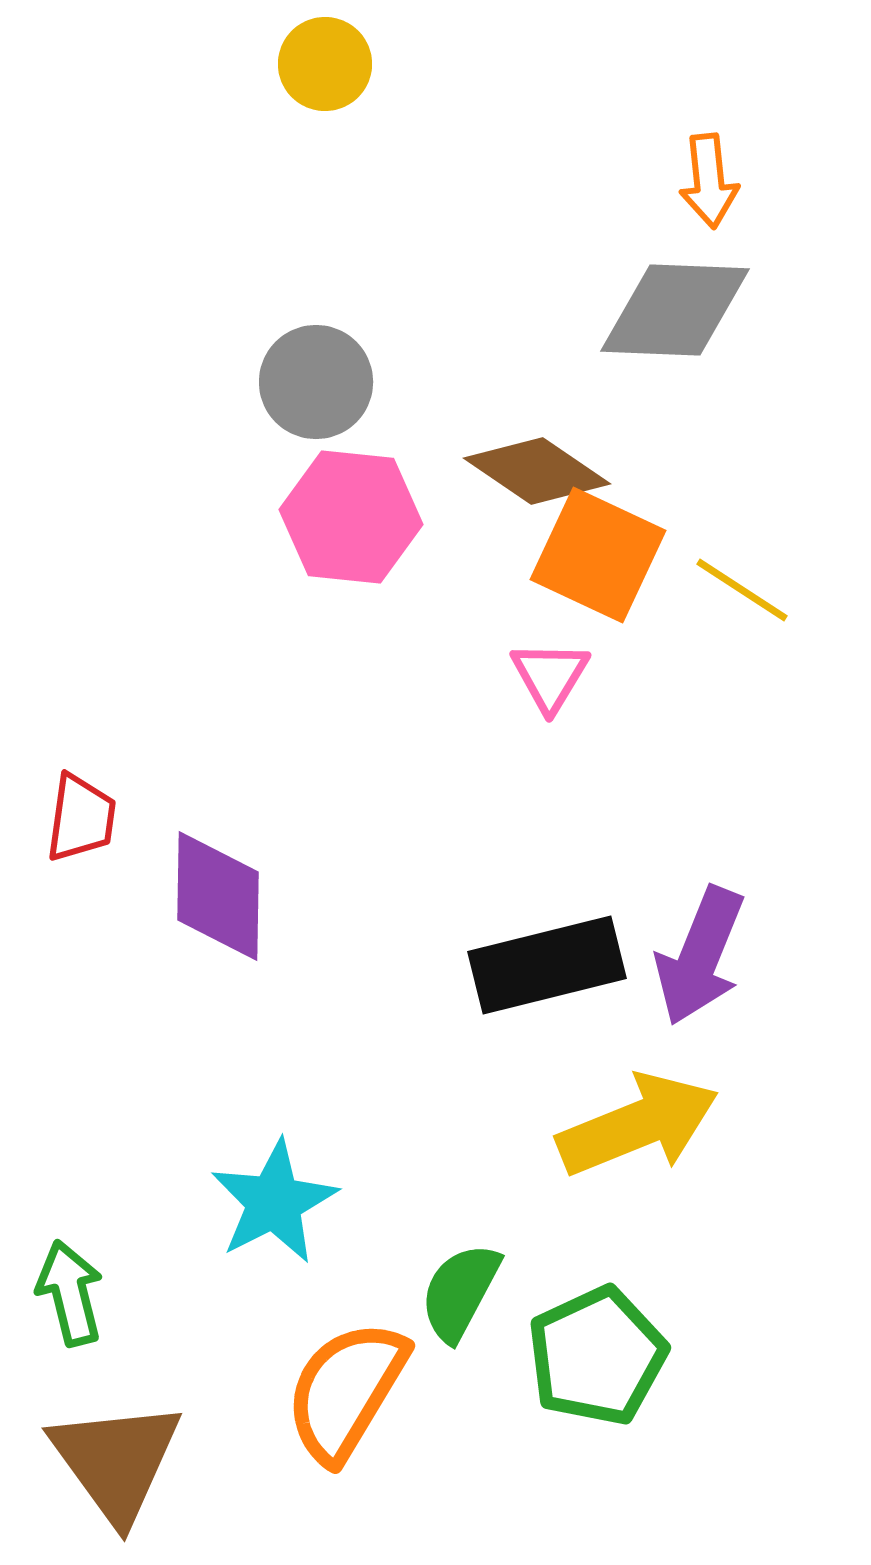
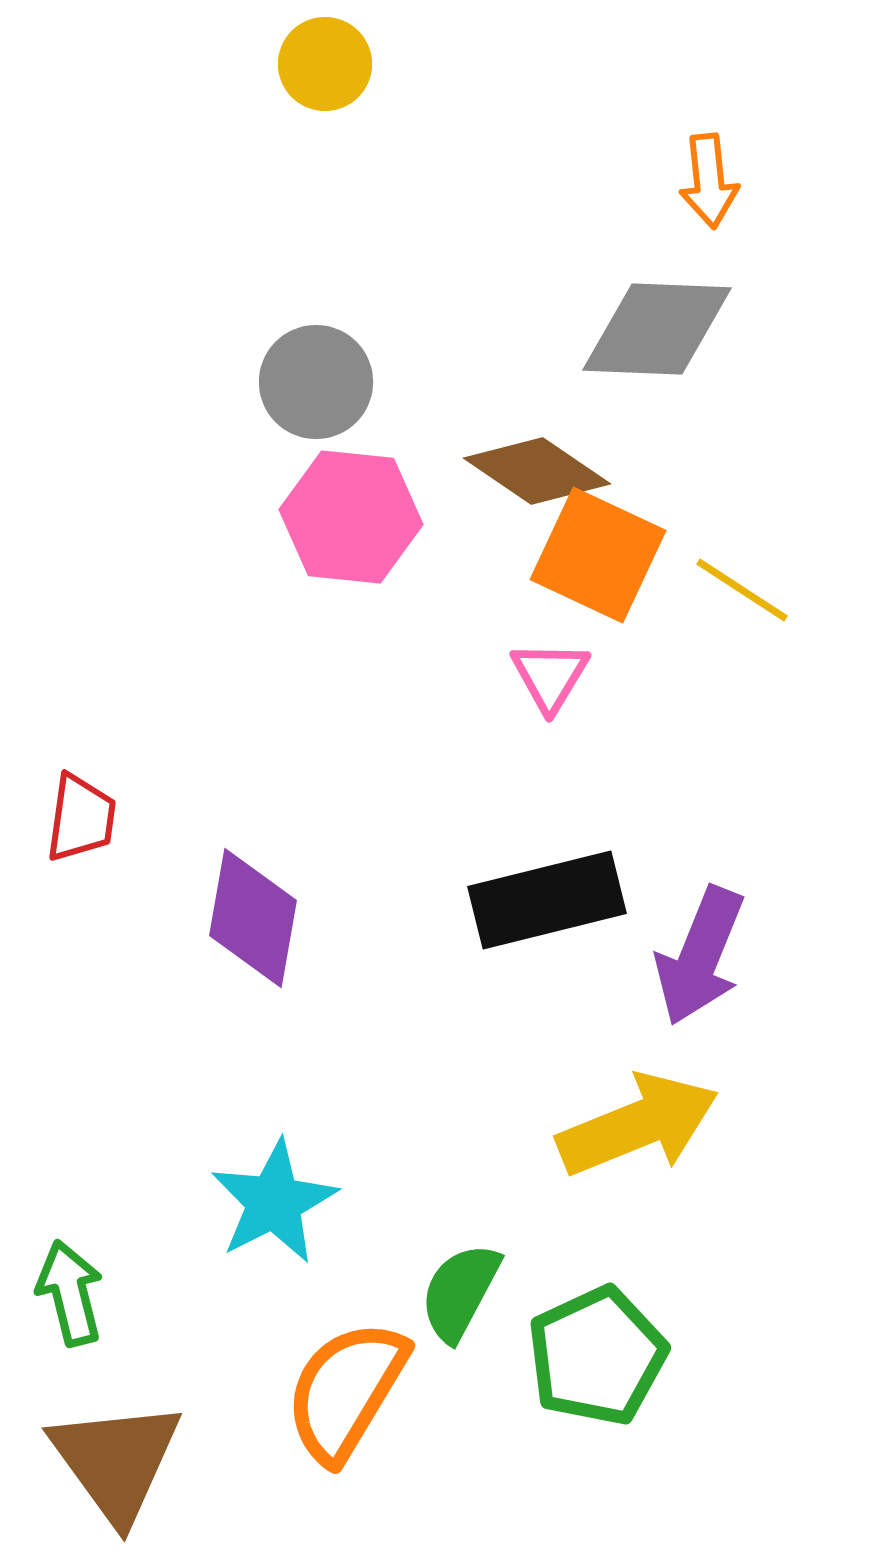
gray diamond: moved 18 px left, 19 px down
purple diamond: moved 35 px right, 22 px down; rotated 9 degrees clockwise
black rectangle: moved 65 px up
